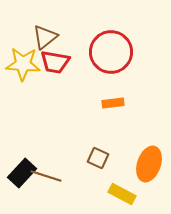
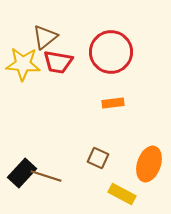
red trapezoid: moved 3 px right
